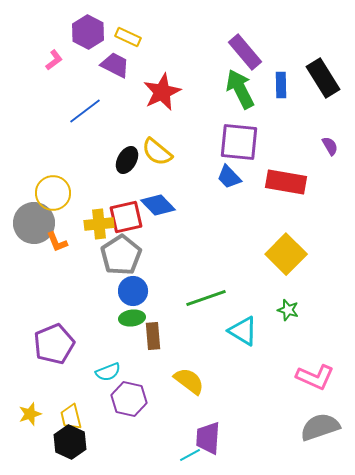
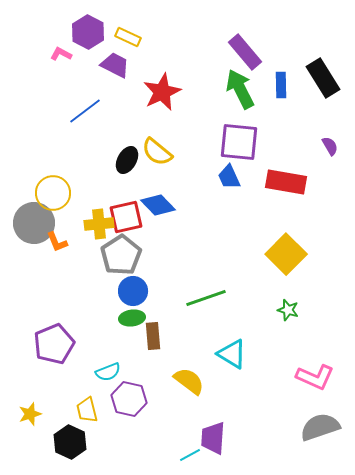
pink L-shape at (54, 60): moved 7 px right, 6 px up; rotated 115 degrees counterclockwise
blue trapezoid at (229, 177): rotated 20 degrees clockwise
cyan triangle at (243, 331): moved 11 px left, 23 px down
yellow trapezoid at (71, 417): moved 16 px right, 7 px up
purple trapezoid at (208, 438): moved 5 px right
